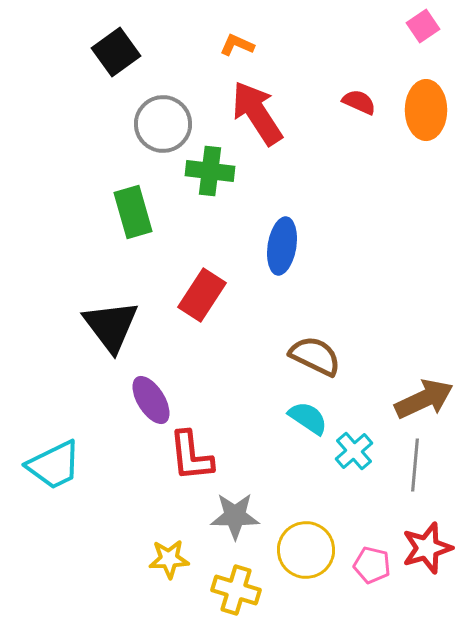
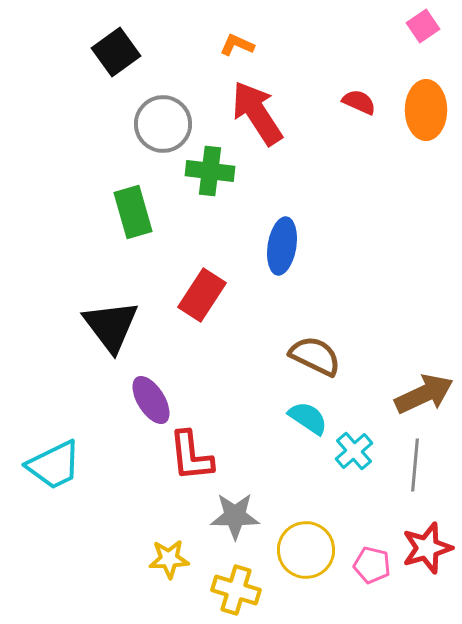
brown arrow: moved 5 px up
